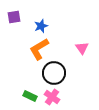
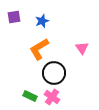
blue star: moved 1 px right, 5 px up
